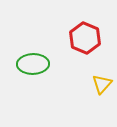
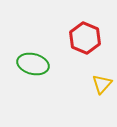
green ellipse: rotated 16 degrees clockwise
